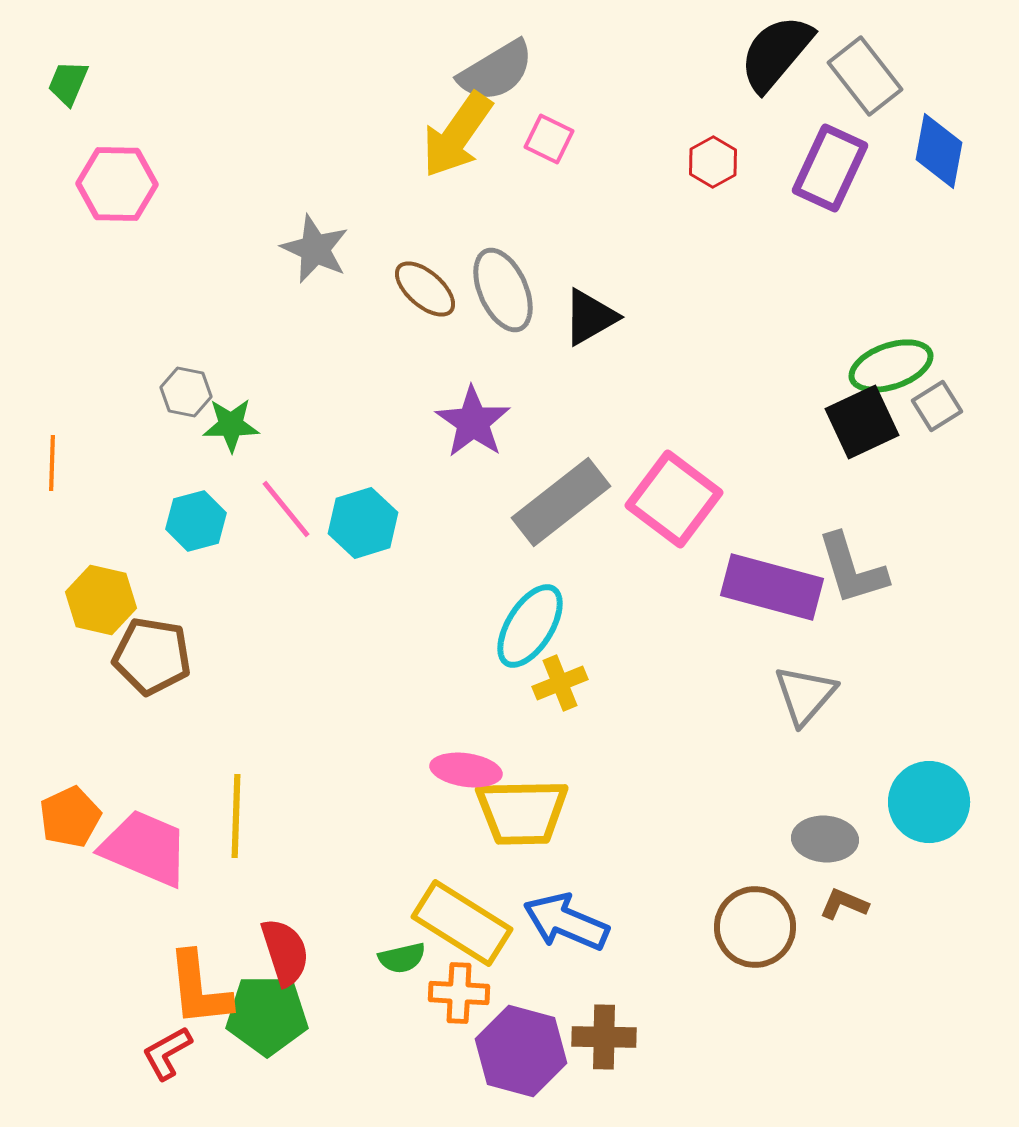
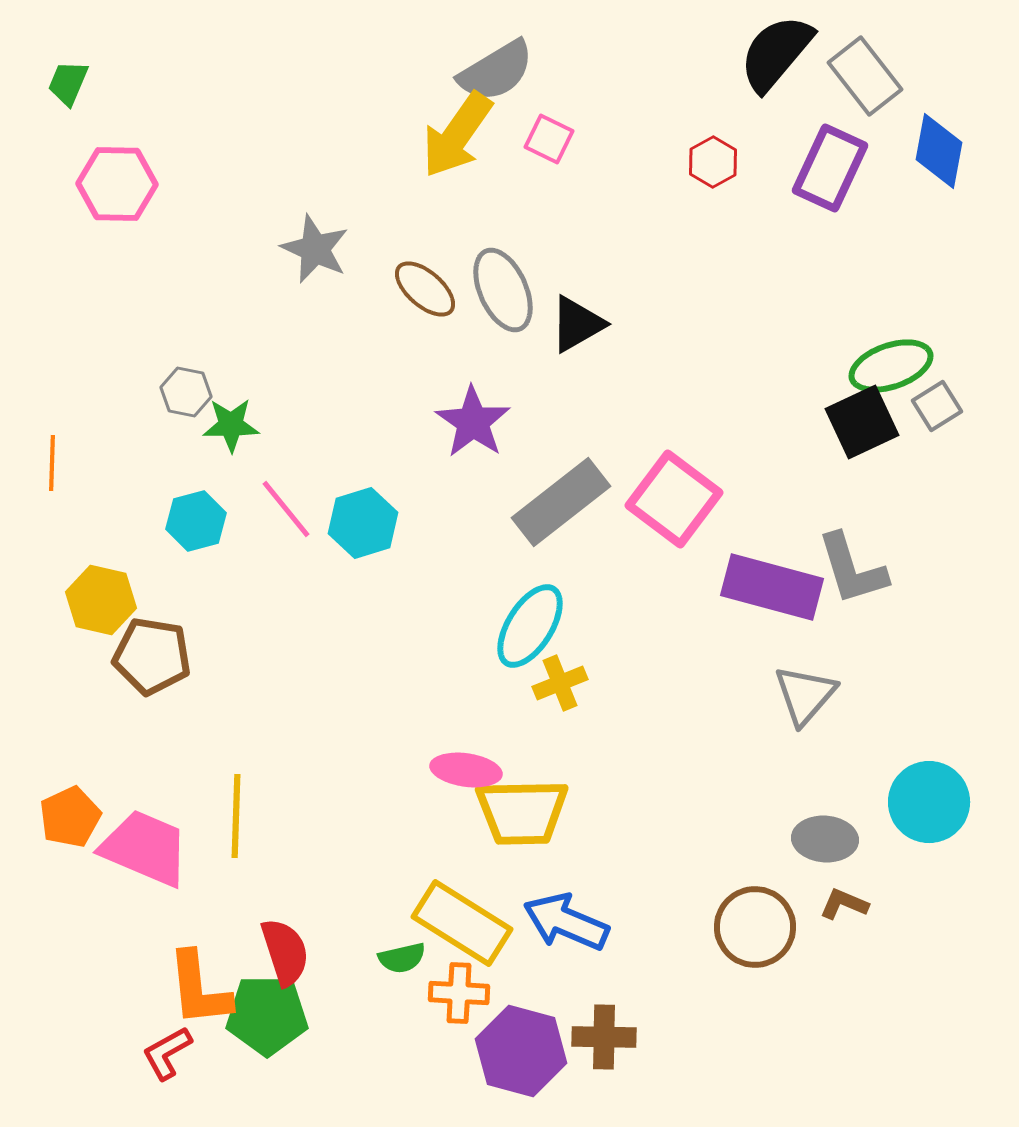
black triangle at (590, 317): moved 13 px left, 7 px down
